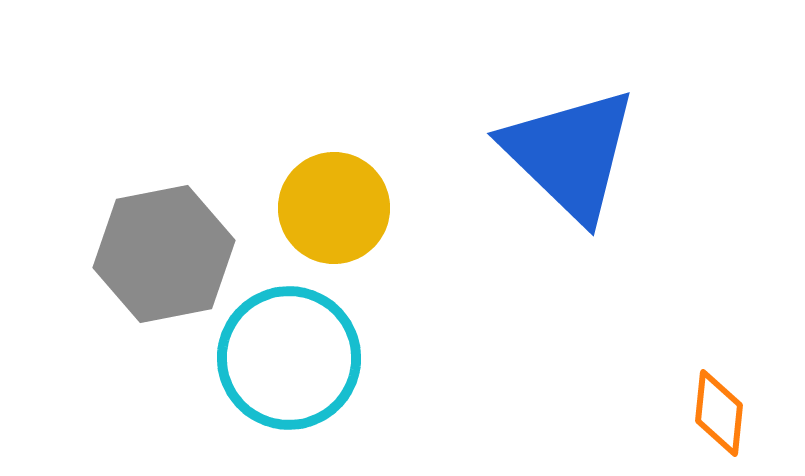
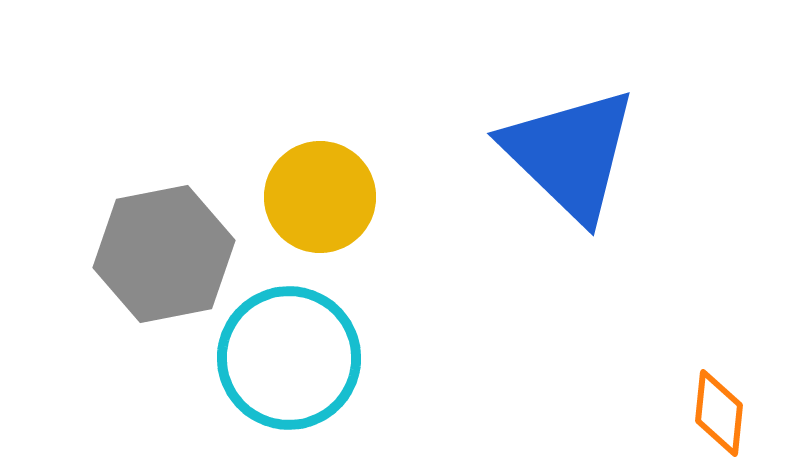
yellow circle: moved 14 px left, 11 px up
